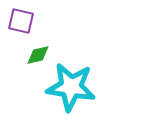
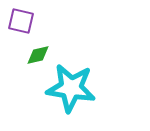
cyan star: moved 1 px down
